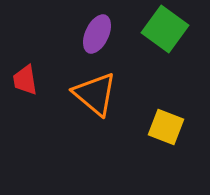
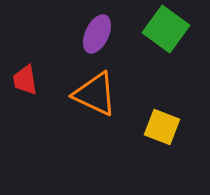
green square: moved 1 px right
orange triangle: rotated 15 degrees counterclockwise
yellow square: moved 4 px left
